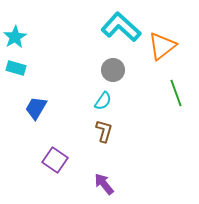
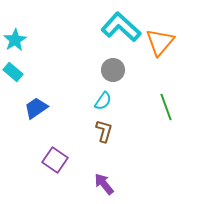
cyan star: moved 3 px down
orange triangle: moved 2 px left, 4 px up; rotated 12 degrees counterclockwise
cyan rectangle: moved 3 px left, 4 px down; rotated 24 degrees clockwise
green line: moved 10 px left, 14 px down
blue trapezoid: rotated 25 degrees clockwise
